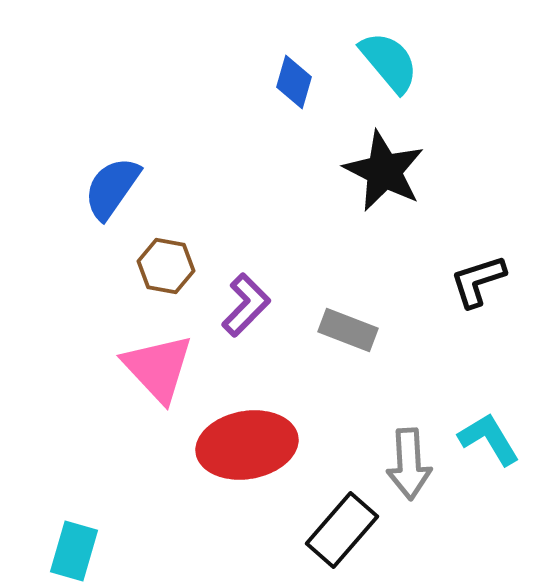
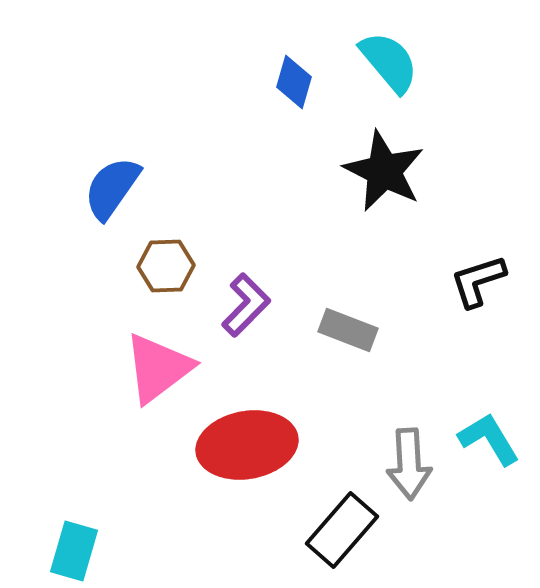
brown hexagon: rotated 12 degrees counterclockwise
pink triangle: rotated 36 degrees clockwise
